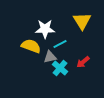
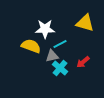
yellow triangle: moved 3 px right, 2 px down; rotated 42 degrees counterclockwise
gray triangle: moved 2 px right, 1 px up
